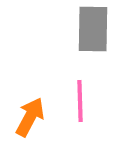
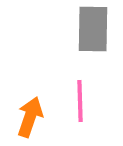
orange arrow: rotated 9 degrees counterclockwise
